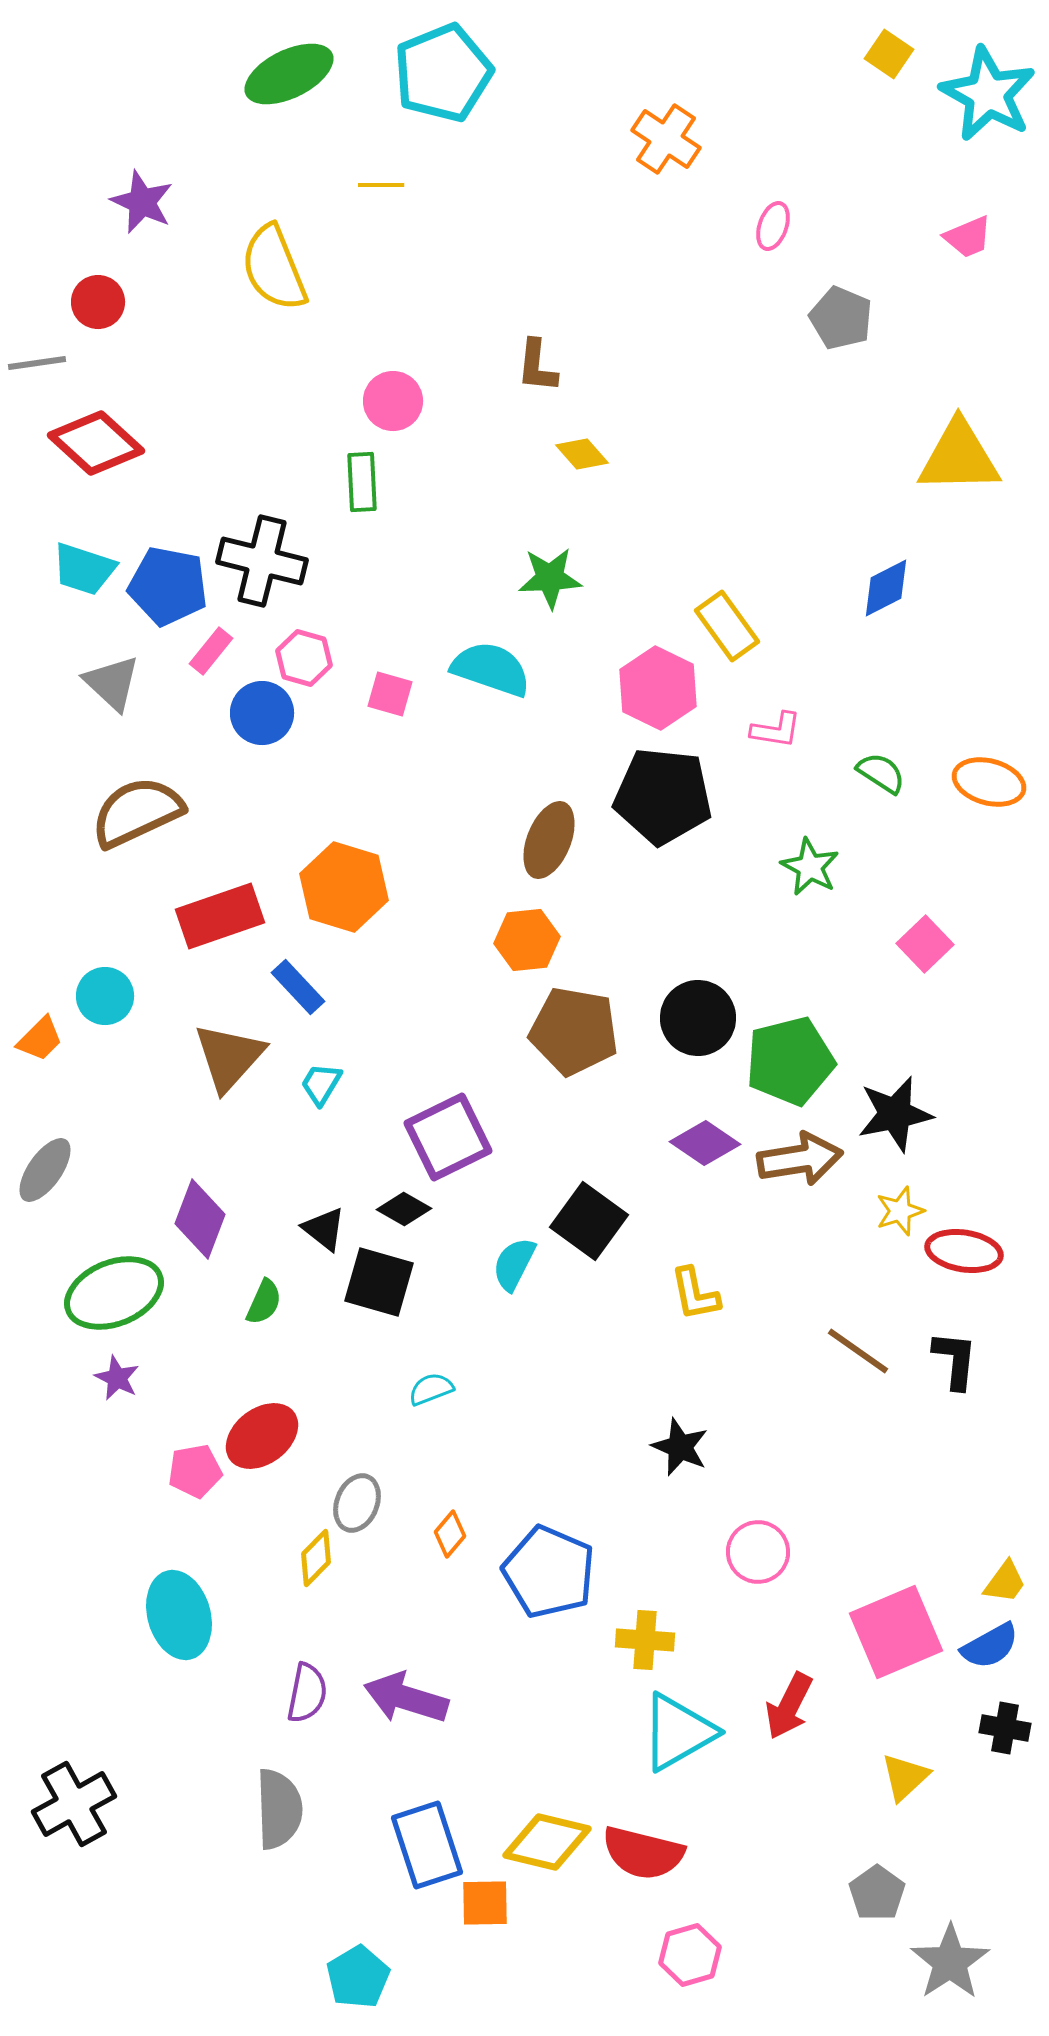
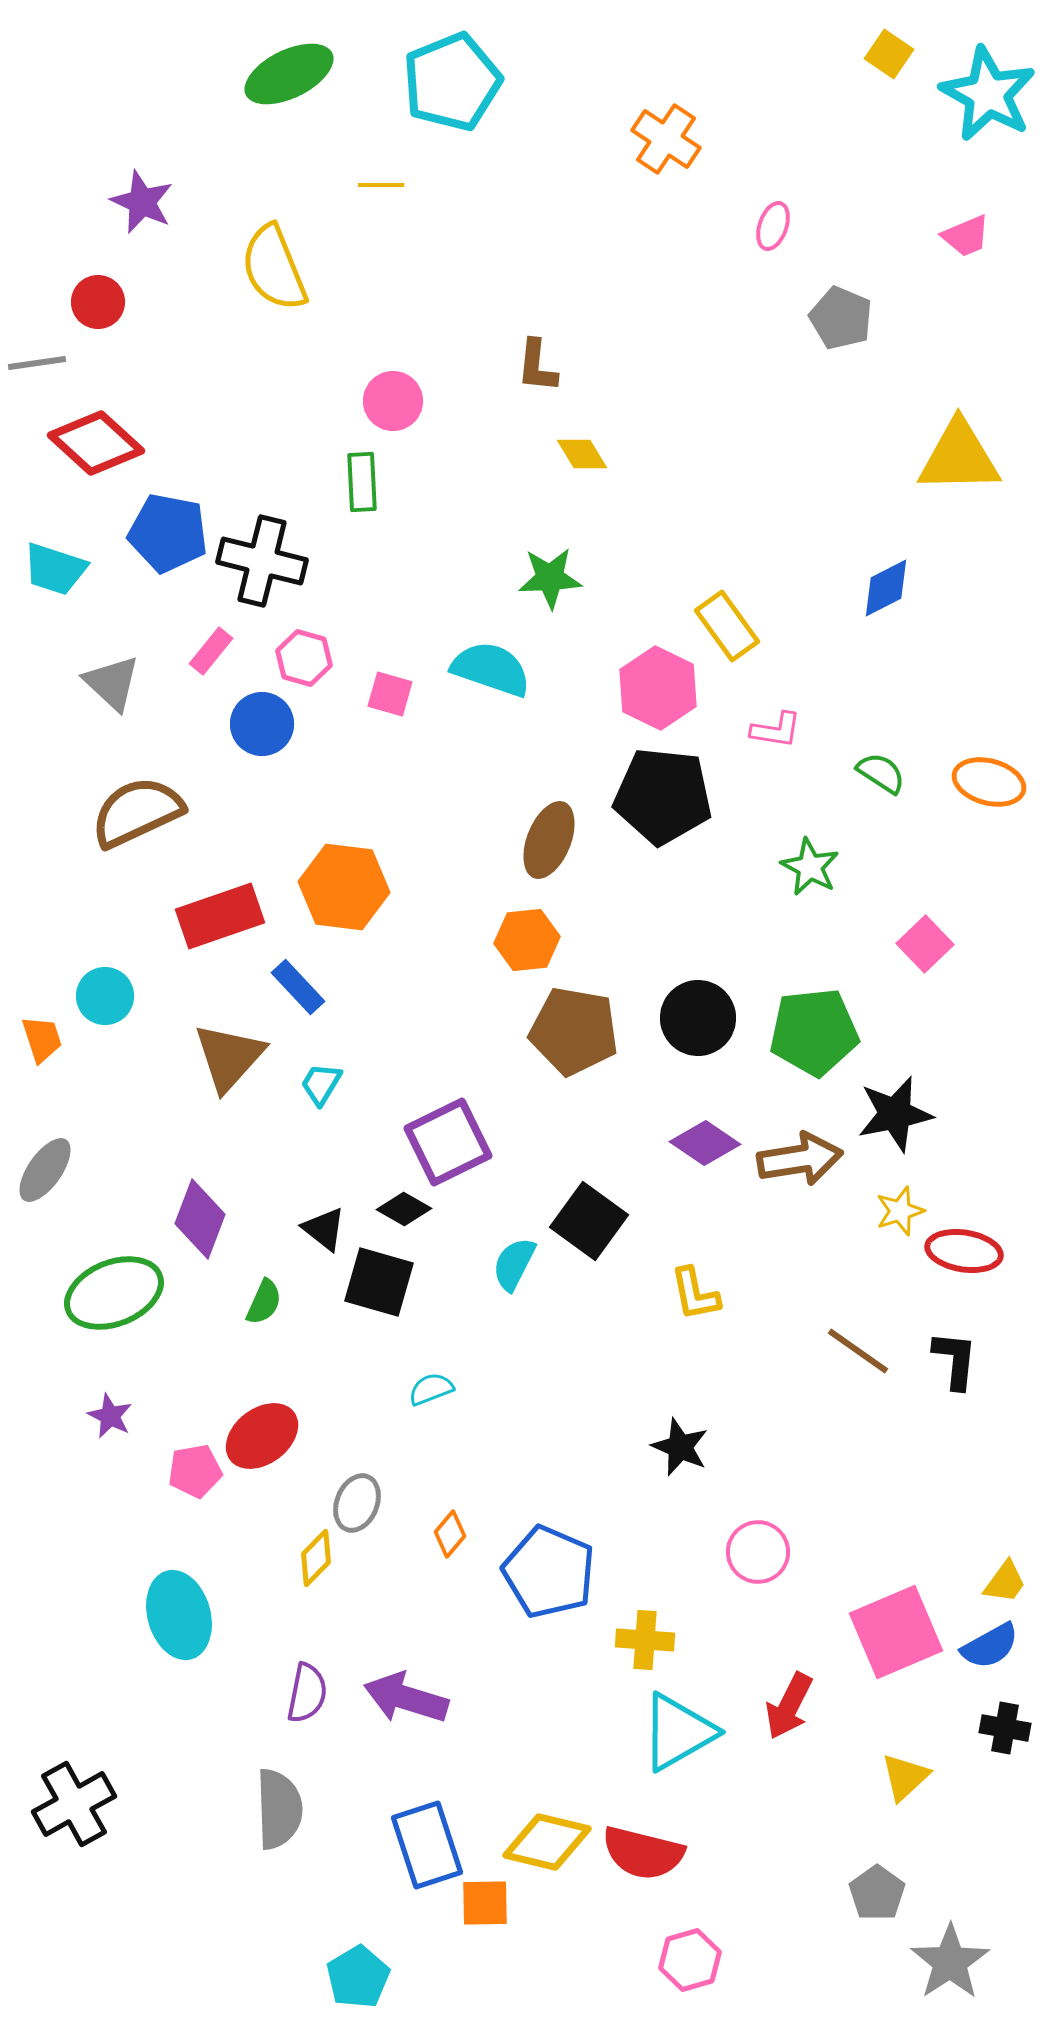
cyan pentagon at (443, 73): moved 9 px right, 9 px down
pink trapezoid at (968, 237): moved 2 px left, 1 px up
yellow diamond at (582, 454): rotated 10 degrees clockwise
cyan trapezoid at (84, 569): moved 29 px left
blue pentagon at (168, 586): moved 53 px up
blue circle at (262, 713): moved 11 px down
orange hexagon at (344, 887): rotated 10 degrees counterclockwise
orange trapezoid at (40, 1039): moved 2 px right; rotated 63 degrees counterclockwise
green pentagon at (790, 1061): moved 24 px right, 29 px up; rotated 8 degrees clockwise
purple square at (448, 1137): moved 5 px down
purple star at (117, 1378): moved 7 px left, 38 px down
pink hexagon at (690, 1955): moved 5 px down
